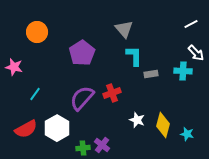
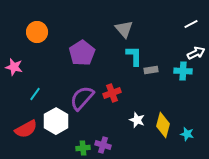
white arrow: rotated 72 degrees counterclockwise
gray rectangle: moved 4 px up
white hexagon: moved 1 px left, 7 px up
purple cross: moved 1 px right; rotated 21 degrees counterclockwise
